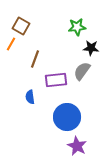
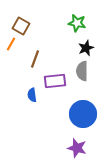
green star: moved 4 px up; rotated 18 degrees clockwise
black star: moved 5 px left; rotated 28 degrees counterclockwise
gray semicircle: rotated 36 degrees counterclockwise
purple rectangle: moved 1 px left, 1 px down
blue semicircle: moved 2 px right, 2 px up
blue circle: moved 16 px right, 3 px up
purple star: moved 2 px down; rotated 12 degrees counterclockwise
